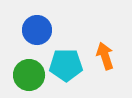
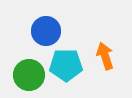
blue circle: moved 9 px right, 1 px down
